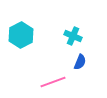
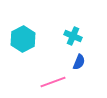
cyan hexagon: moved 2 px right, 4 px down
blue semicircle: moved 1 px left
